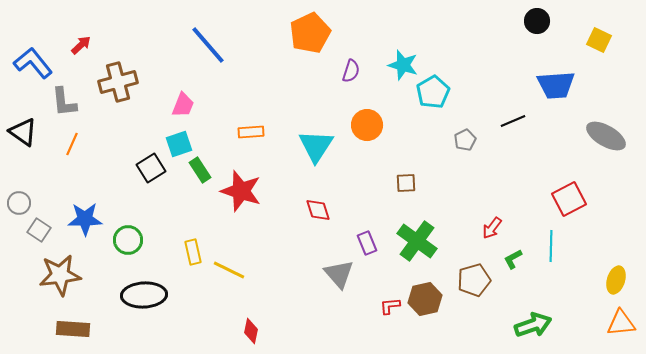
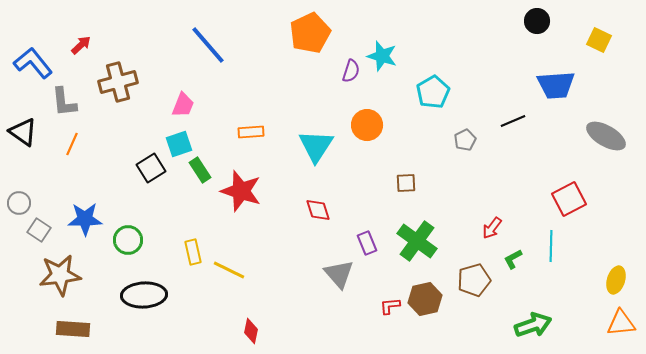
cyan star at (403, 65): moved 21 px left, 9 px up
